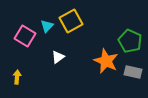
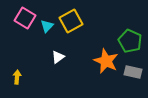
pink square: moved 18 px up
